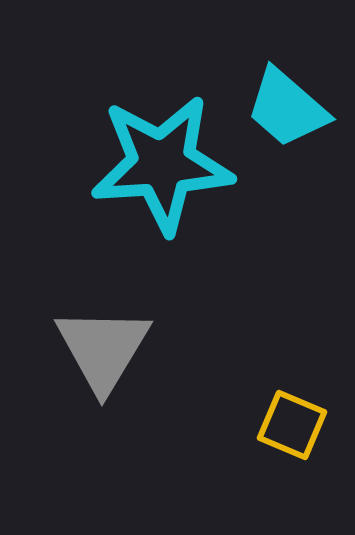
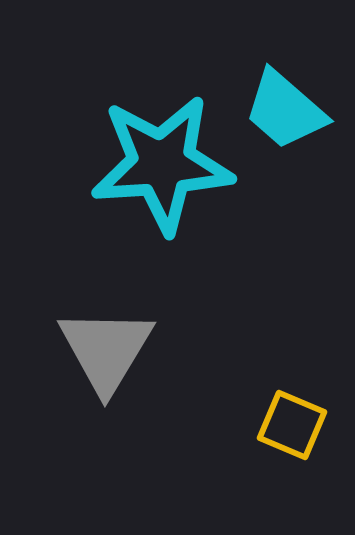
cyan trapezoid: moved 2 px left, 2 px down
gray triangle: moved 3 px right, 1 px down
